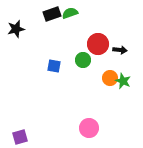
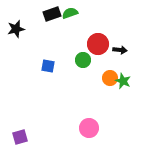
blue square: moved 6 px left
